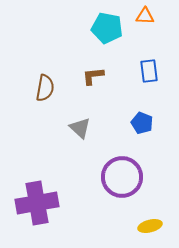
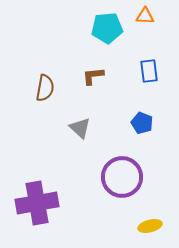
cyan pentagon: rotated 16 degrees counterclockwise
